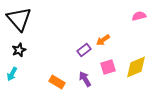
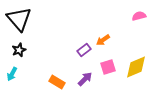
purple arrow: rotated 77 degrees clockwise
